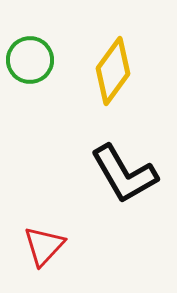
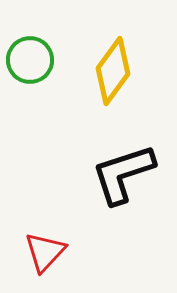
black L-shape: moved 1 px left; rotated 102 degrees clockwise
red triangle: moved 1 px right, 6 px down
